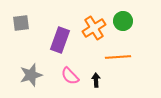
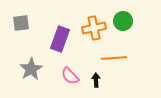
orange cross: rotated 20 degrees clockwise
purple rectangle: moved 1 px up
orange line: moved 4 px left, 1 px down
gray star: moved 6 px up; rotated 15 degrees counterclockwise
